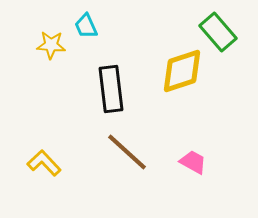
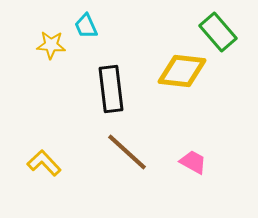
yellow diamond: rotated 24 degrees clockwise
